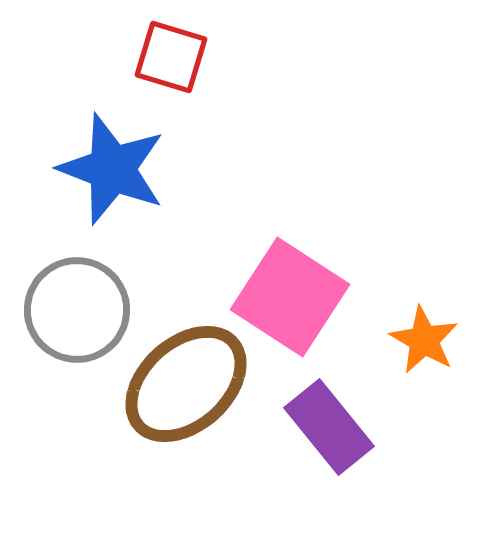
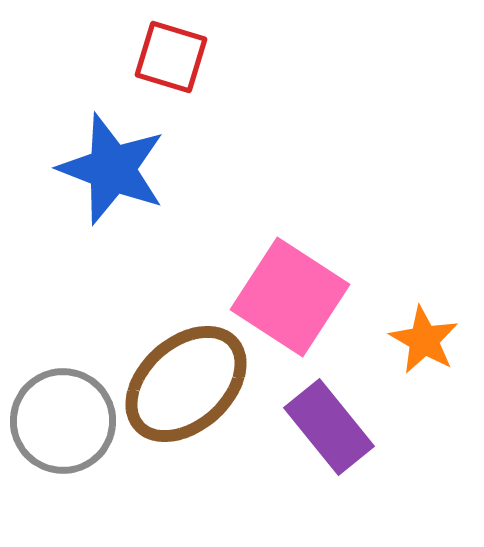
gray circle: moved 14 px left, 111 px down
